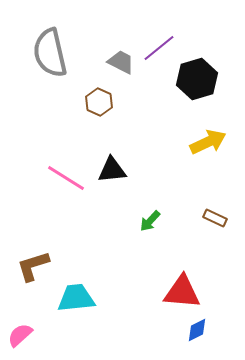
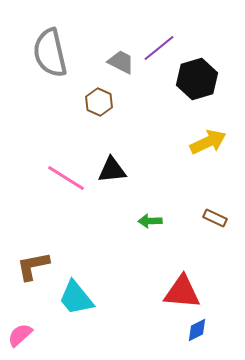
green arrow: rotated 45 degrees clockwise
brown L-shape: rotated 6 degrees clockwise
cyan trapezoid: rotated 123 degrees counterclockwise
